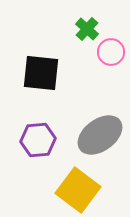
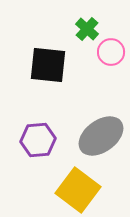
black square: moved 7 px right, 8 px up
gray ellipse: moved 1 px right, 1 px down
